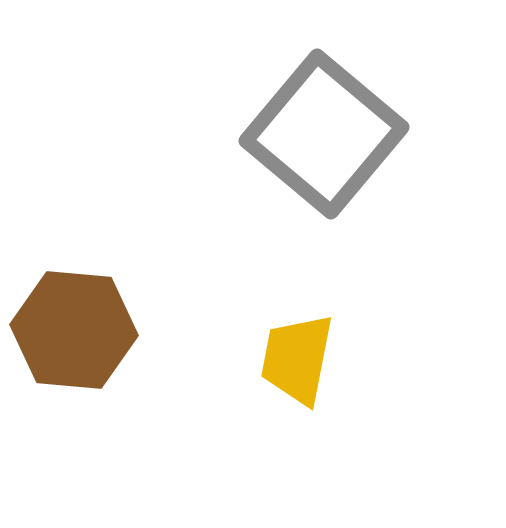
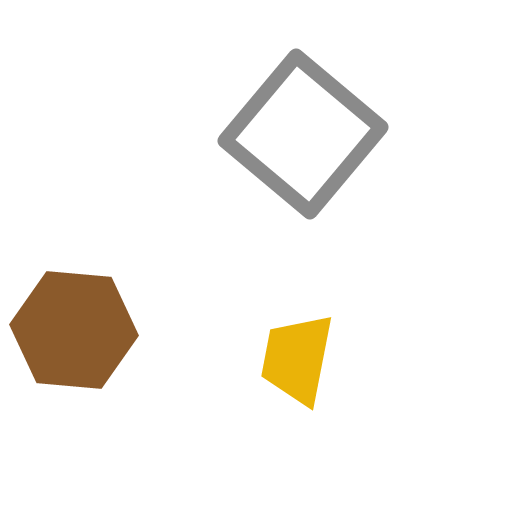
gray square: moved 21 px left
